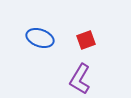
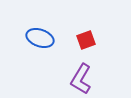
purple L-shape: moved 1 px right
